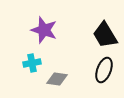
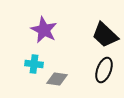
purple star: rotated 8 degrees clockwise
black trapezoid: rotated 16 degrees counterclockwise
cyan cross: moved 2 px right, 1 px down; rotated 18 degrees clockwise
